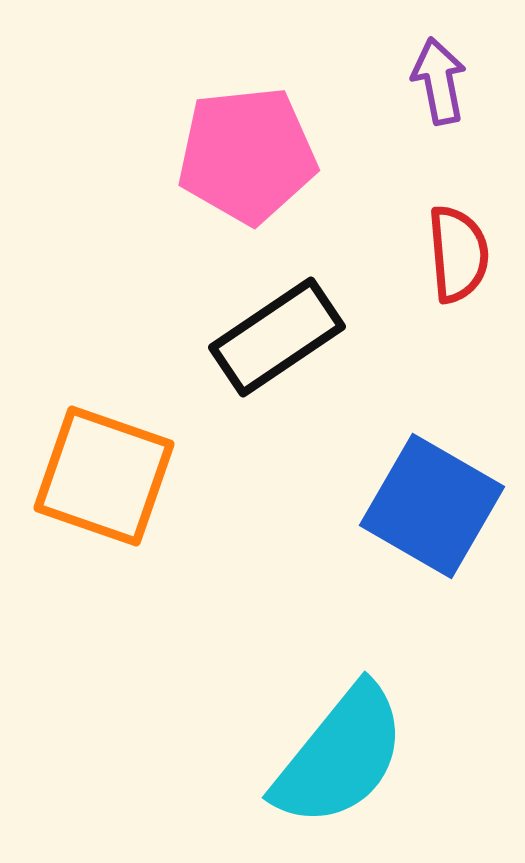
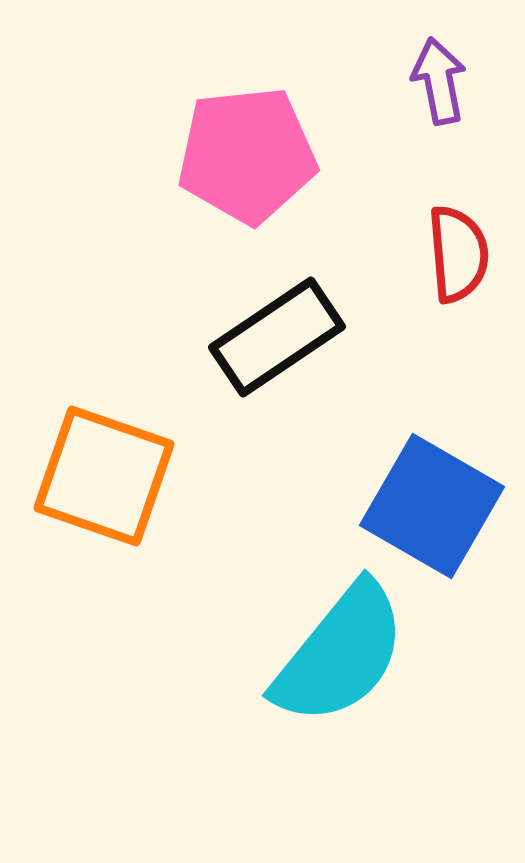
cyan semicircle: moved 102 px up
